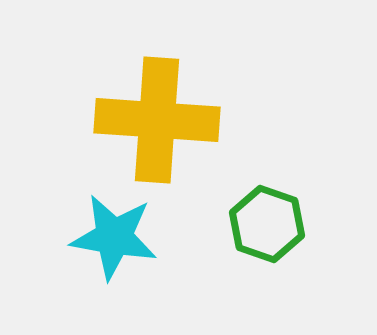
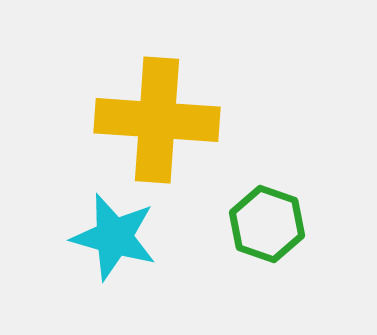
cyan star: rotated 6 degrees clockwise
